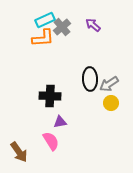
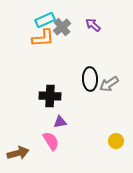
yellow circle: moved 5 px right, 38 px down
brown arrow: moved 1 px left, 1 px down; rotated 70 degrees counterclockwise
